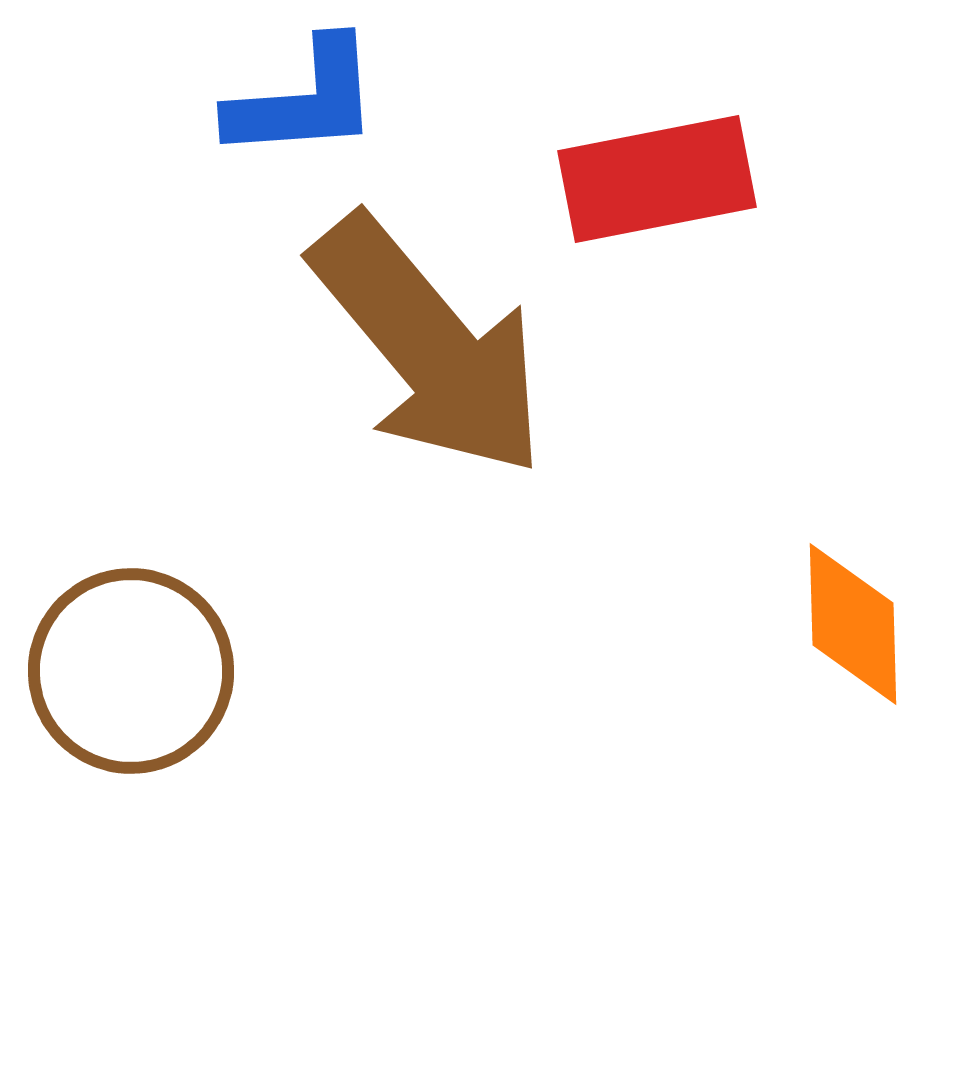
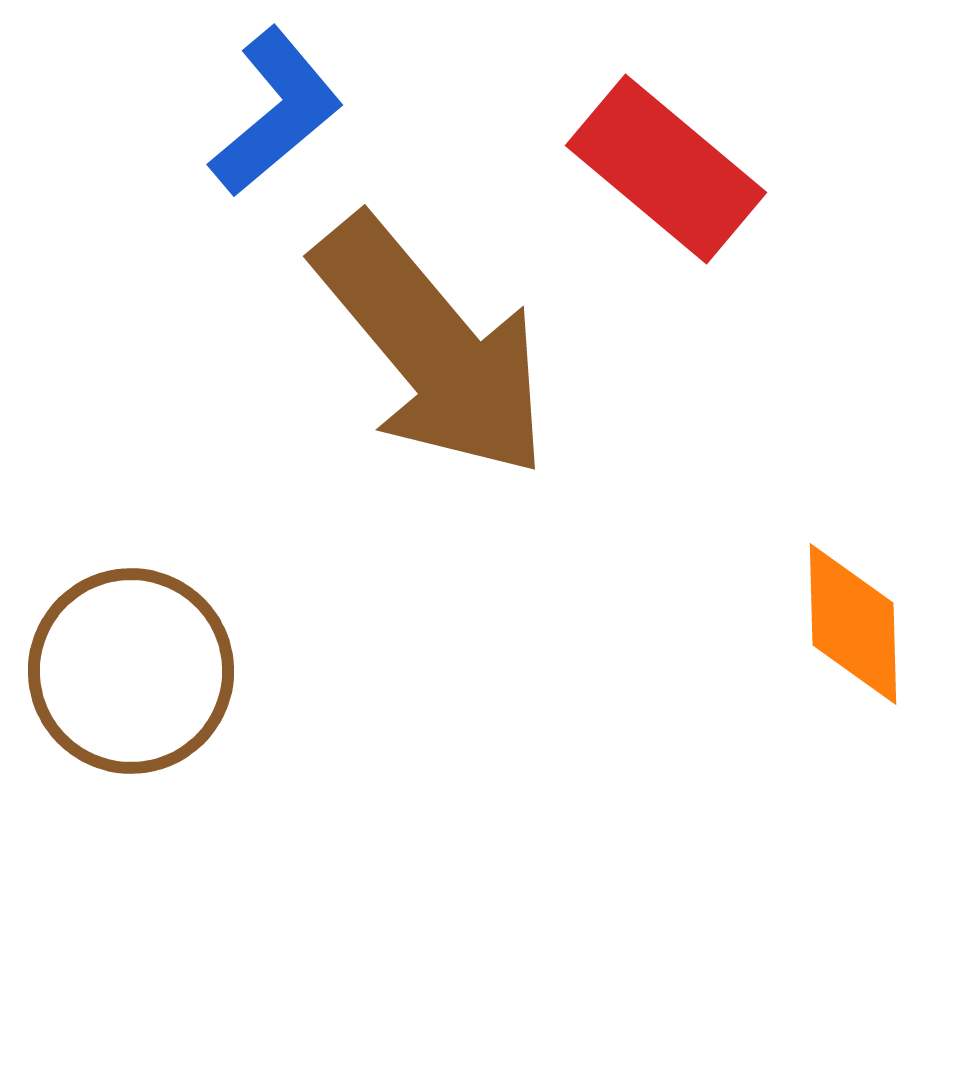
blue L-shape: moved 28 px left, 12 px down; rotated 36 degrees counterclockwise
red rectangle: moved 9 px right, 10 px up; rotated 51 degrees clockwise
brown arrow: moved 3 px right, 1 px down
